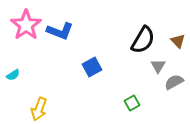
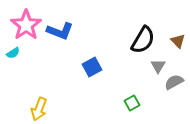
cyan semicircle: moved 22 px up
